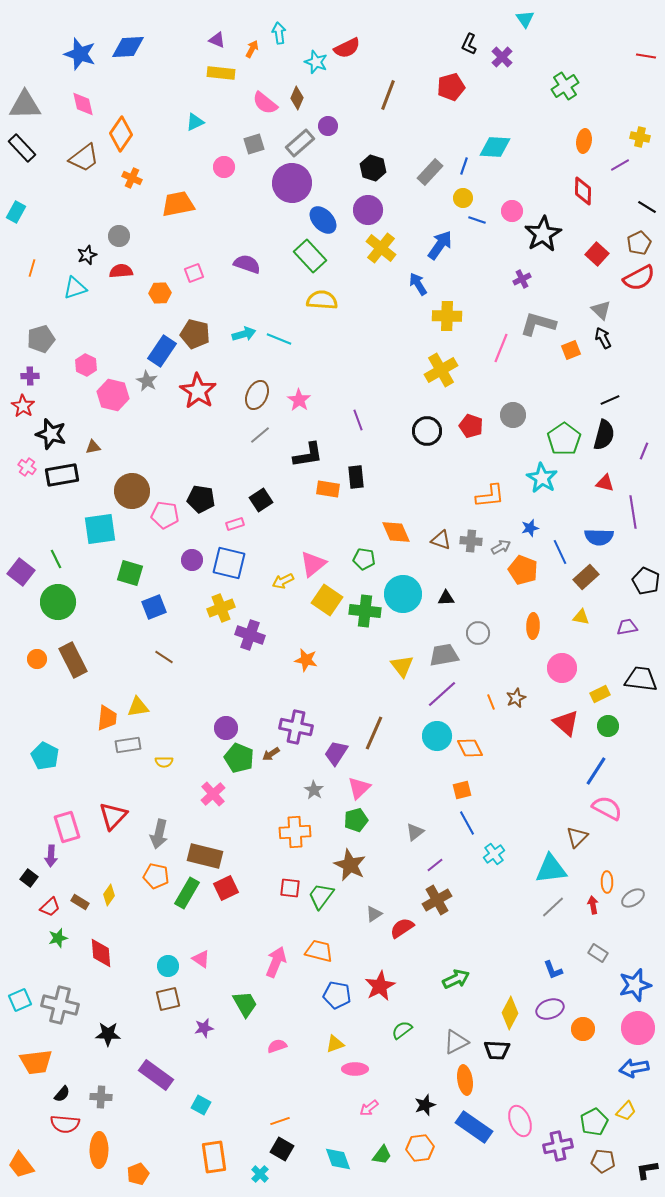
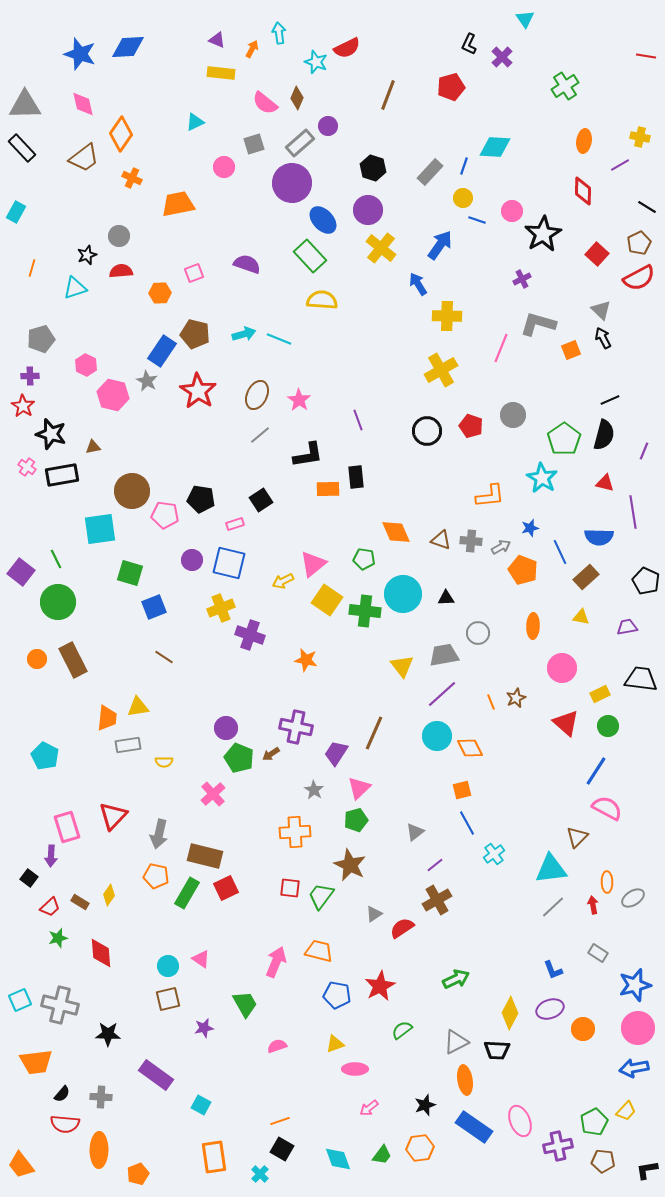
orange rectangle at (328, 489): rotated 10 degrees counterclockwise
